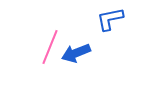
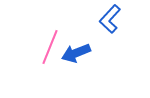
blue L-shape: rotated 36 degrees counterclockwise
